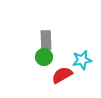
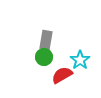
gray rectangle: rotated 12 degrees clockwise
cyan star: moved 2 px left; rotated 24 degrees counterclockwise
